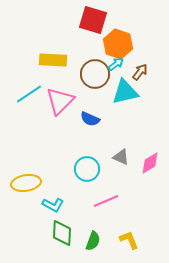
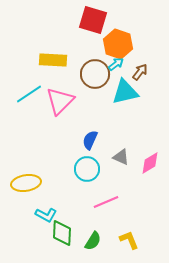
blue semicircle: moved 21 px down; rotated 90 degrees clockwise
pink line: moved 1 px down
cyan L-shape: moved 7 px left, 10 px down
green semicircle: rotated 12 degrees clockwise
